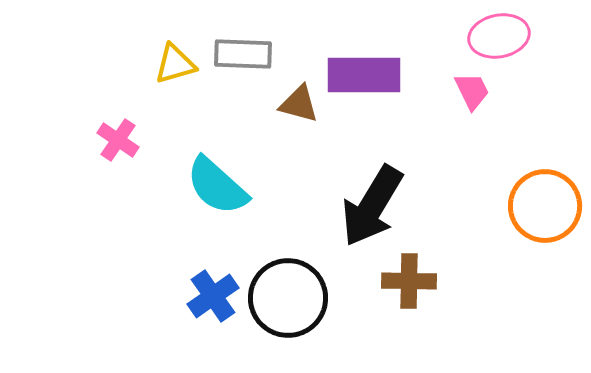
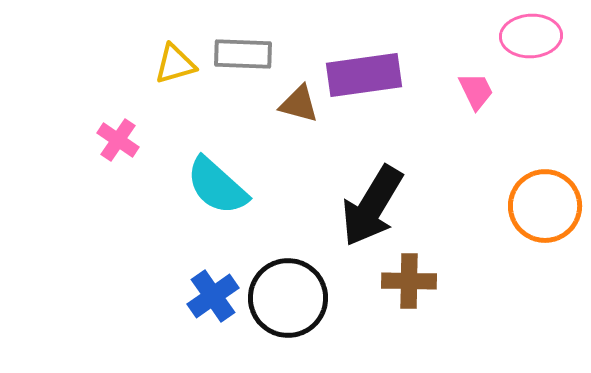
pink ellipse: moved 32 px right; rotated 8 degrees clockwise
purple rectangle: rotated 8 degrees counterclockwise
pink trapezoid: moved 4 px right
